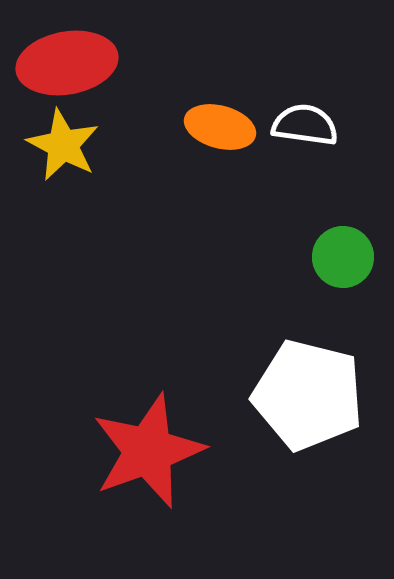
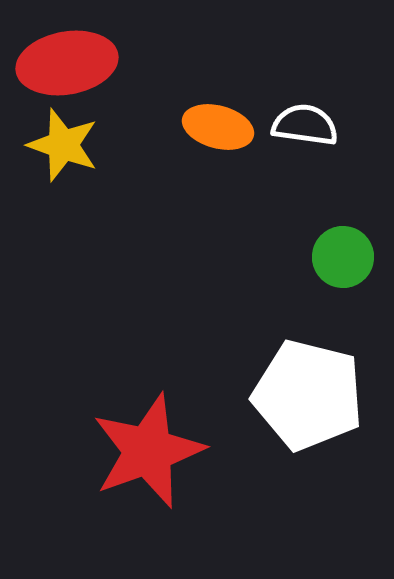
orange ellipse: moved 2 px left
yellow star: rotated 8 degrees counterclockwise
